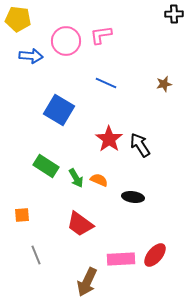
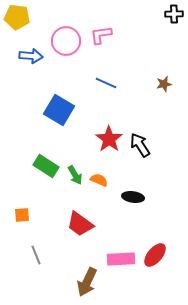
yellow pentagon: moved 1 px left, 2 px up
green arrow: moved 1 px left, 3 px up
